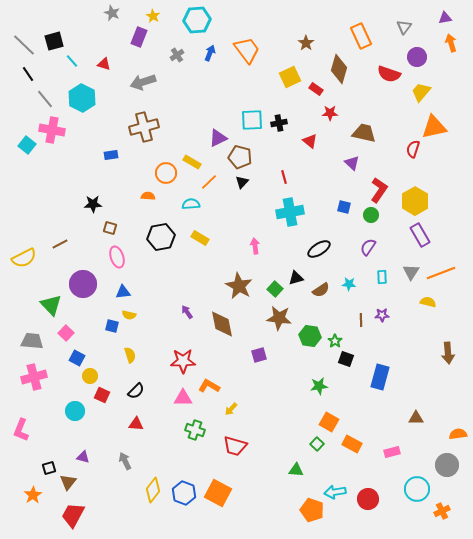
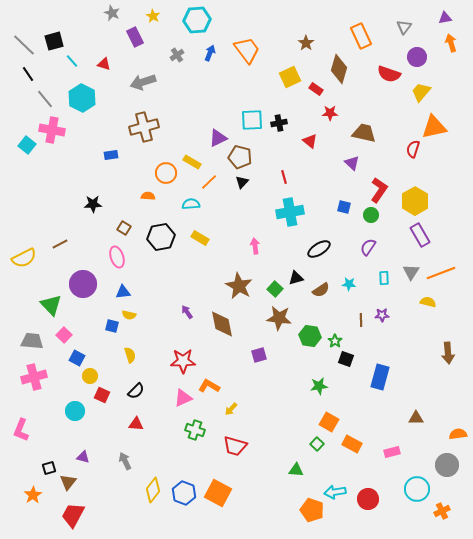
purple rectangle at (139, 37): moved 4 px left; rotated 48 degrees counterclockwise
brown square at (110, 228): moved 14 px right; rotated 16 degrees clockwise
cyan rectangle at (382, 277): moved 2 px right, 1 px down
pink square at (66, 333): moved 2 px left, 2 px down
pink triangle at (183, 398): rotated 24 degrees counterclockwise
